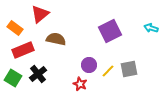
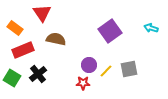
red triangle: moved 2 px right, 1 px up; rotated 24 degrees counterclockwise
purple square: rotated 10 degrees counterclockwise
yellow line: moved 2 px left
green square: moved 1 px left
red star: moved 3 px right, 1 px up; rotated 24 degrees counterclockwise
